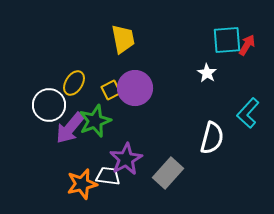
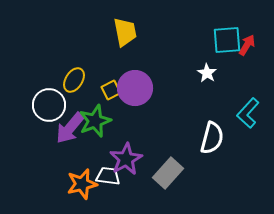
yellow trapezoid: moved 2 px right, 7 px up
yellow ellipse: moved 3 px up
